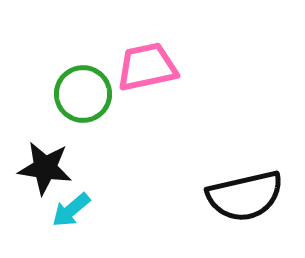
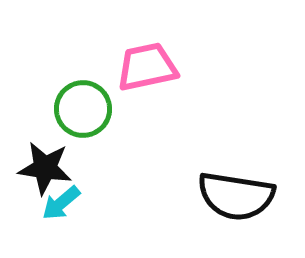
green circle: moved 15 px down
black semicircle: moved 9 px left; rotated 22 degrees clockwise
cyan arrow: moved 10 px left, 7 px up
